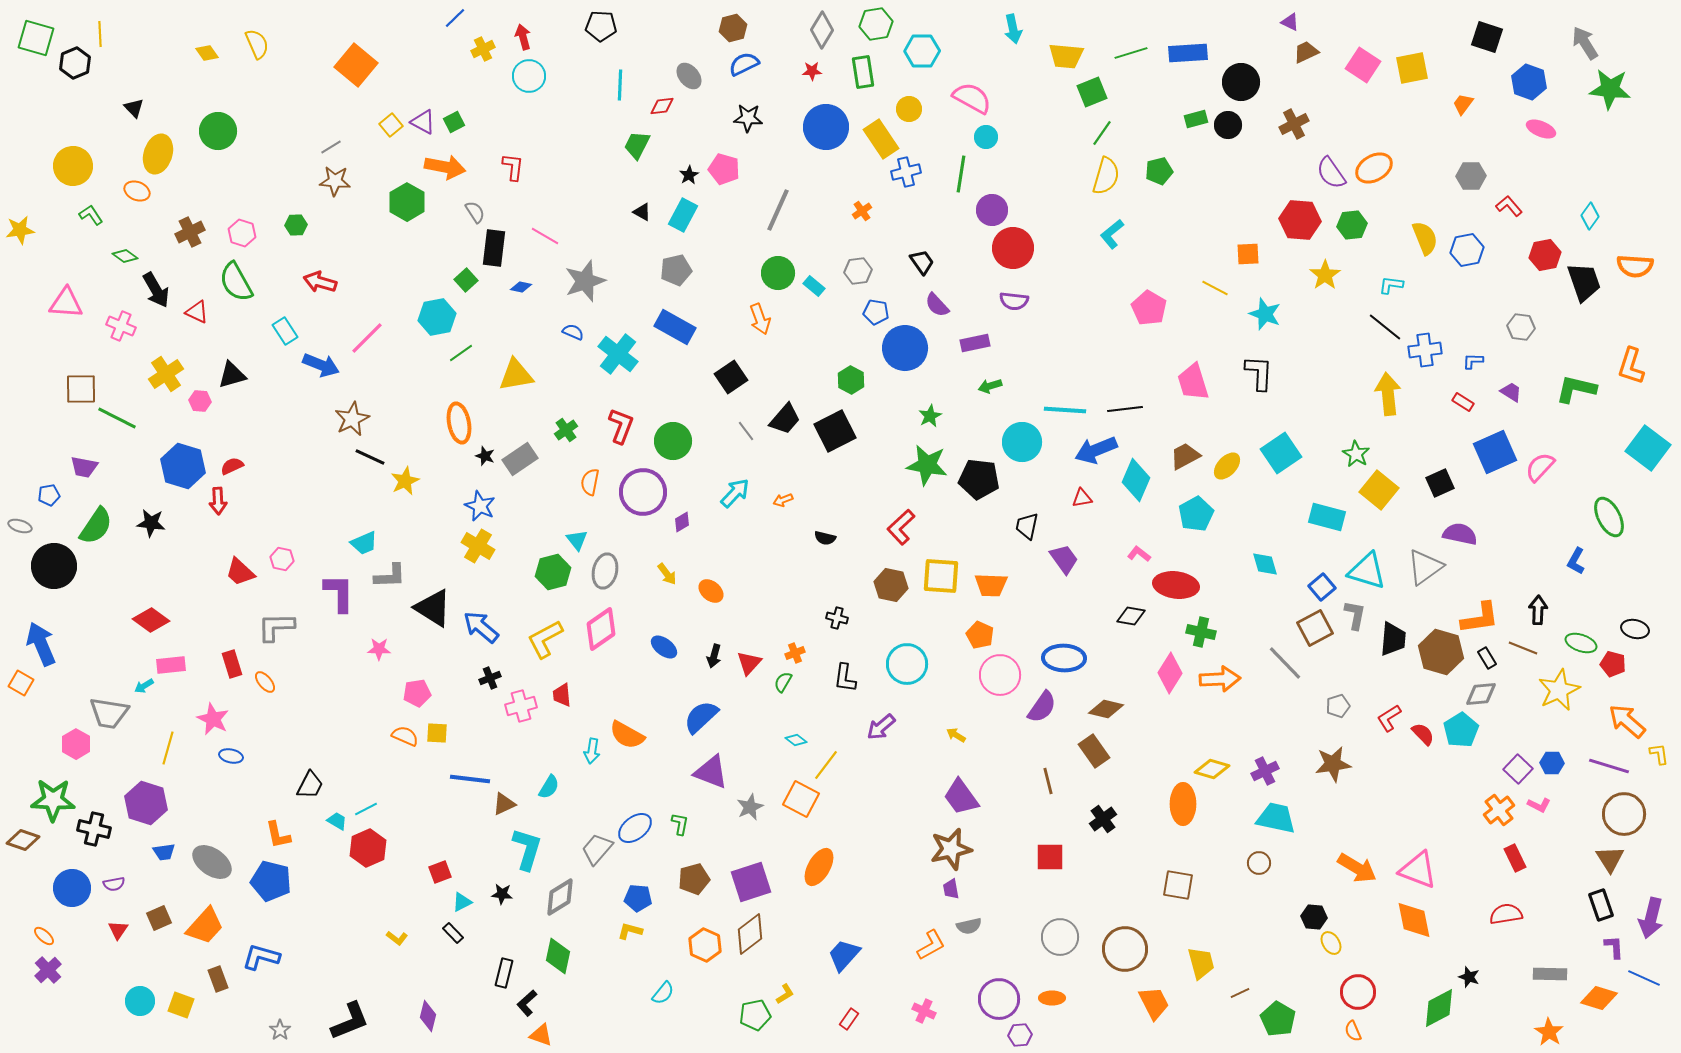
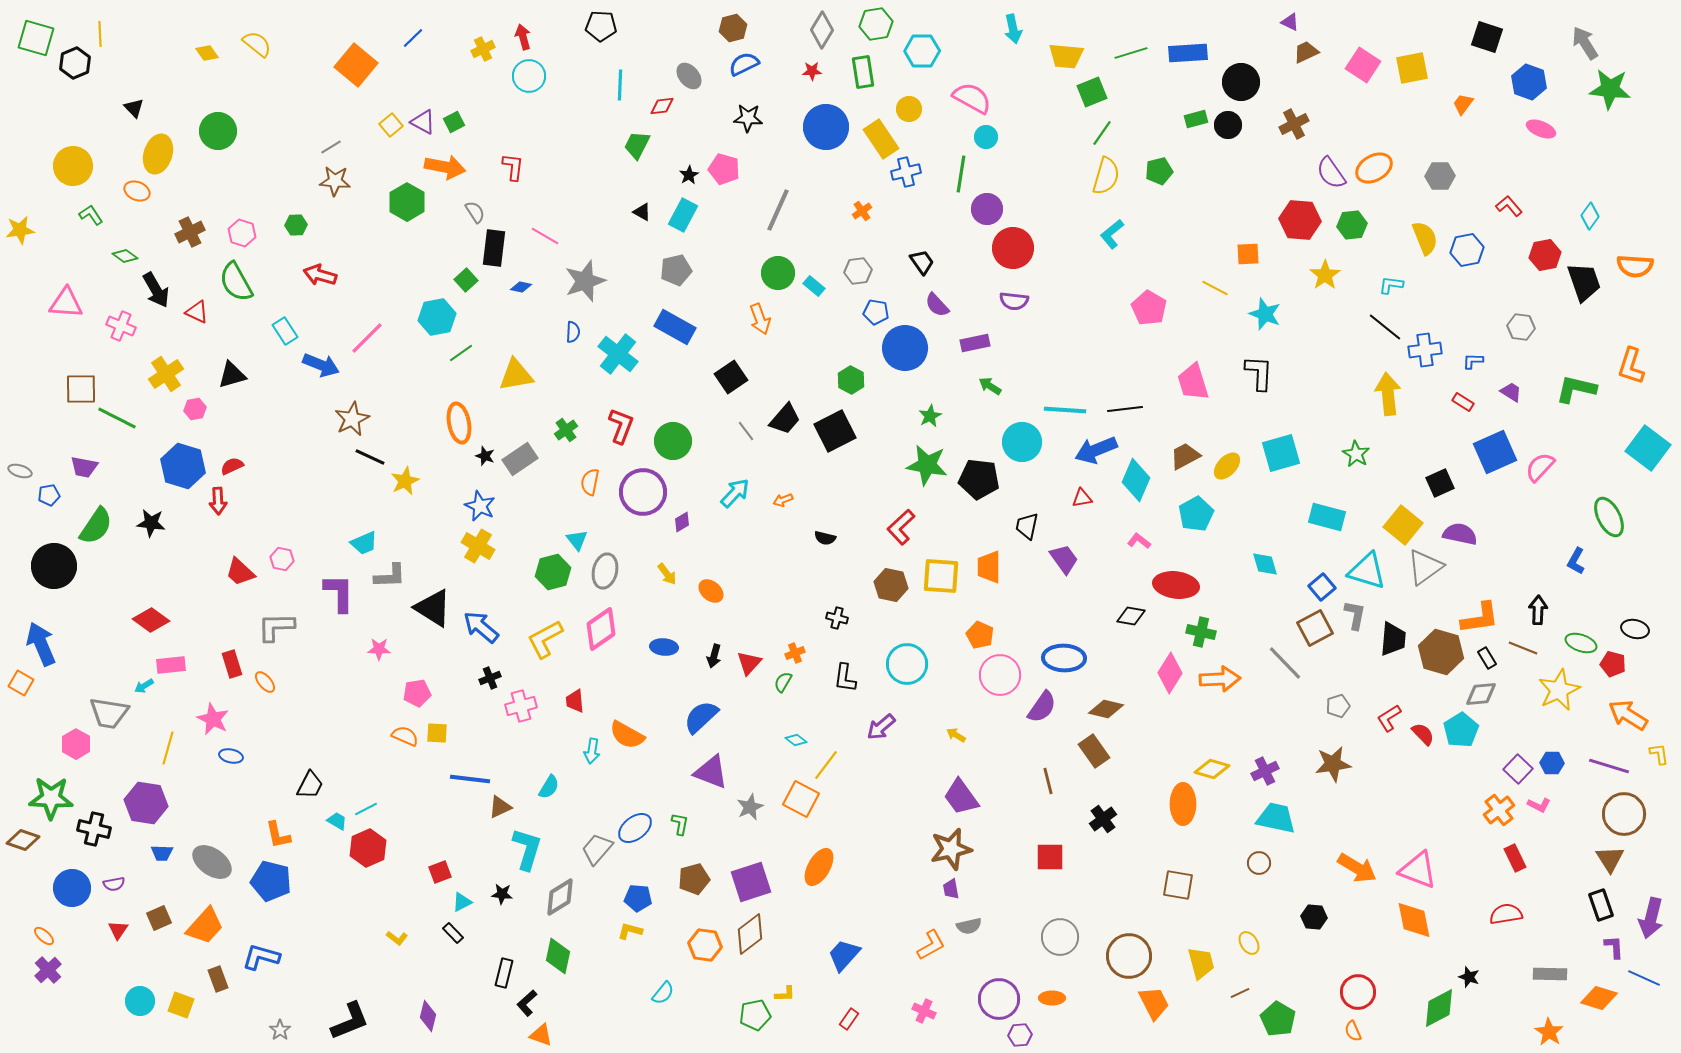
blue line at (455, 18): moved 42 px left, 20 px down
yellow semicircle at (257, 44): rotated 28 degrees counterclockwise
gray hexagon at (1471, 176): moved 31 px left
purple circle at (992, 210): moved 5 px left, 1 px up
red arrow at (320, 282): moved 7 px up
blue semicircle at (573, 332): rotated 70 degrees clockwise
green arrow at (990, 386): rotated 50 degrees clockwise
pink hexagon at (200, 401): moved 5 px left, 8 px down; rotated 15 degrees counterclockwise
cyan square at (1281, 453): rotated 18 degrees clockwise
yellow square at (1379, 490): moved 24 px right, 35 px down
gray ellipse at (20, 526): moved 55 px up
pink L-shape at (1139, 554): moved 13 px up
orange trapezoid at (991, 585): moved 2 px left, 18 px up; rotated 88 degrees clockwise
blue ellipse at (664, 647): rotated 32 degrees counterclockwise
red trapezoid at (562, 695): moved 13 px right, 6 px down
orange arrow at (1627, 721): moved 1 px right, 6 px up; rotated 9 degrees counterclockwise
green star at (53, 800): moved 2 px left, 2 px up
purple hexagon at (146, 803): rotated 9 degrees counterclockwise
brown triangle at (504, 804): moved 4 px left, 3 px down
blue trapezoid at (164, 852): moved 2 px left, 1 px down; rotated 10 degrees clockwise
yellow ellipse at (1331, 943): moved 82 px left
orange hexagon at (705, 945): rotated 16 degrees counterclockwise
brown circle at (1125, 949): moved 4 px right, 7 px down
yellow L-shape at (785, 994): rotated 30 degrees clockwise
